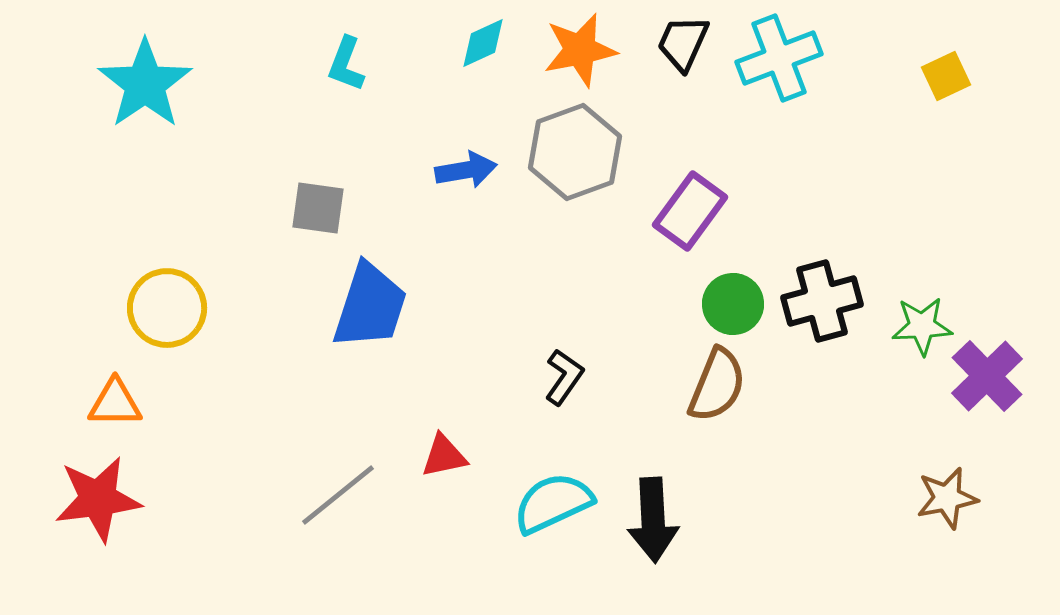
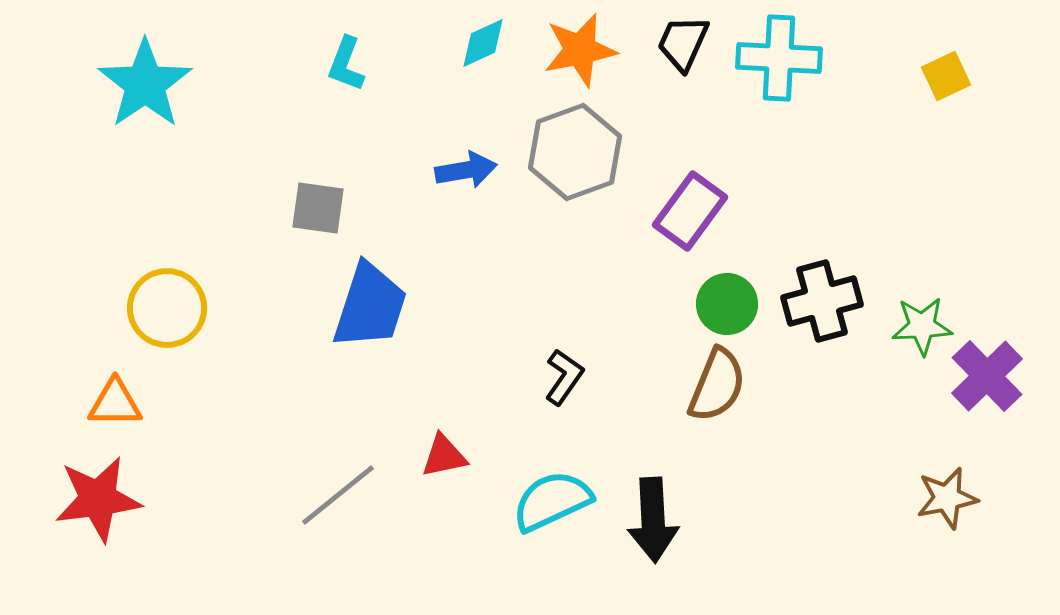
cyan cross: rotated 24 degrees clockwise
green circle: moved 6 px left
cyan semicircle: moved 1 px left, 2 px up
